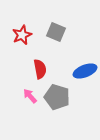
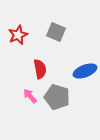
red star: moved 4 px left
